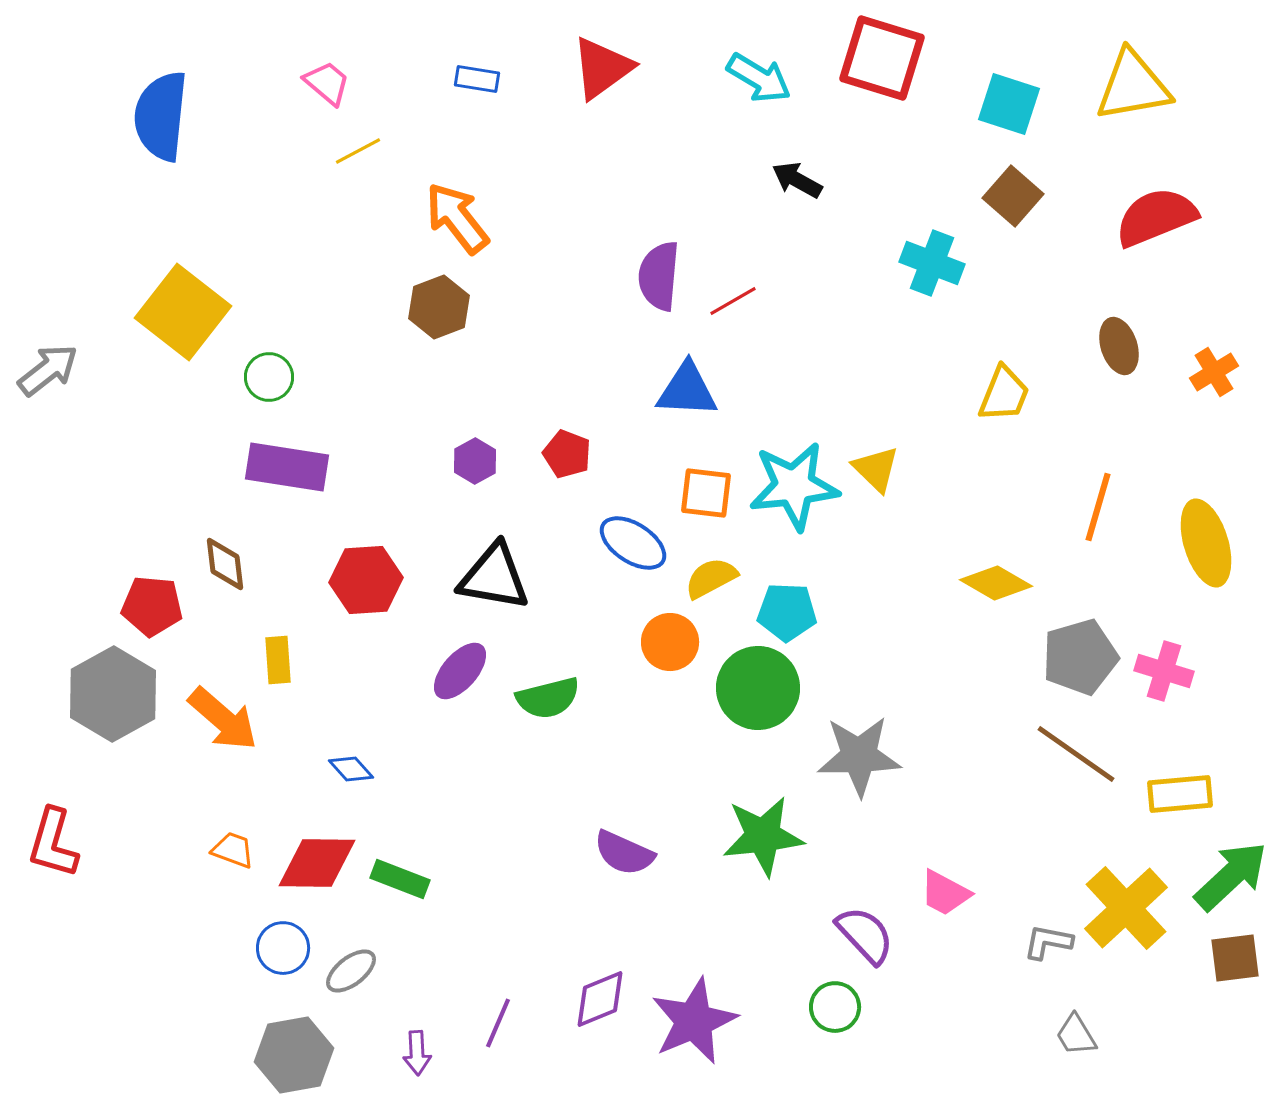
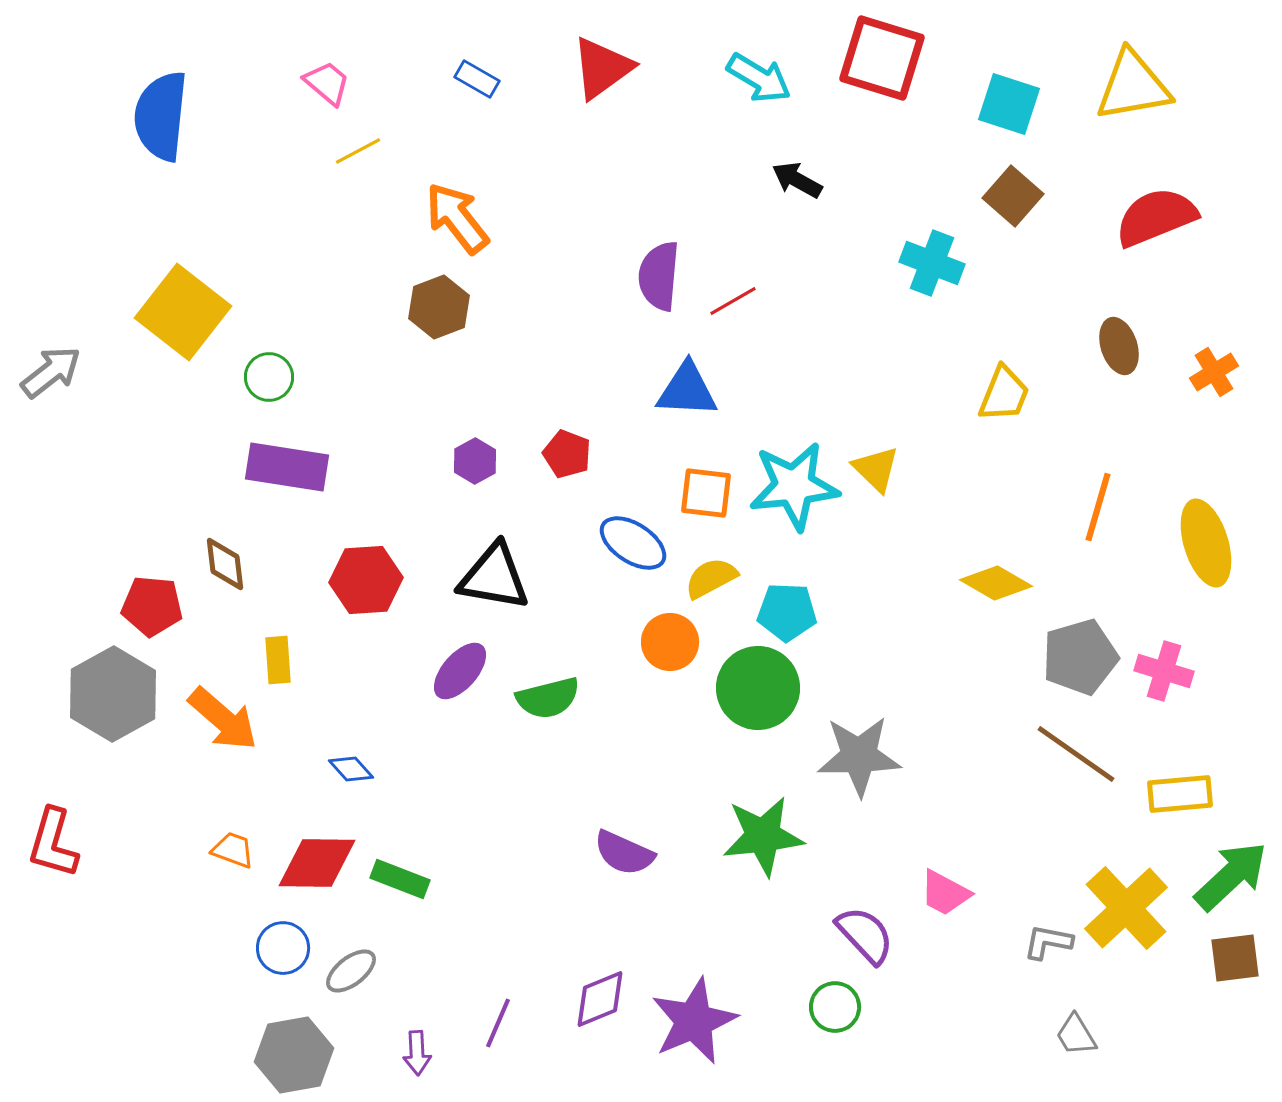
blue rectangle at (477, 79): rotated 21 degrees clockwise
gray arrow at (48, 370): moved 3 px right, 2 px down
